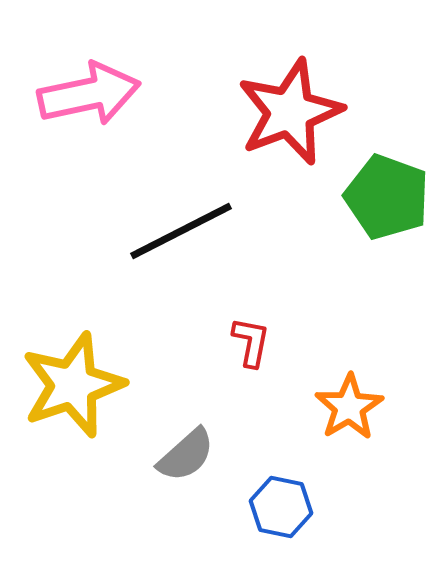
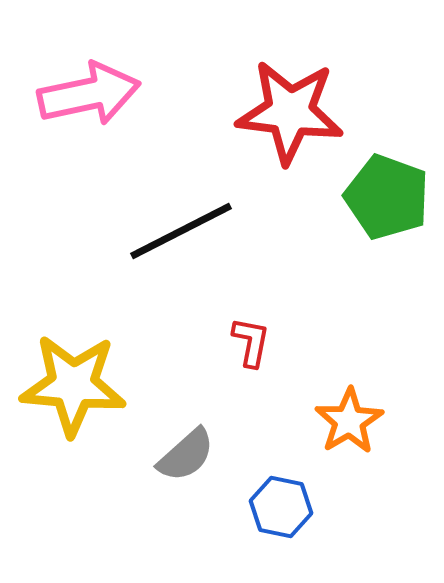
red star: rotated 28 degrees clockwise
yellow star: rotated 24 degrees clockwise
orange star: moved 14 px down
